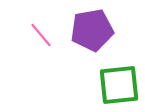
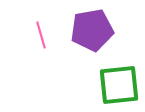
pink line: rotated 24 degrees clockwise
